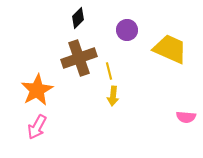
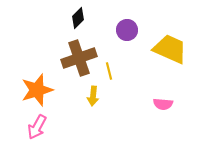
orange star: rotated 12 degrees clockwise
yellow arrow: moved 20 px left
pink semicircle: moved 23 px left, 13 px up
